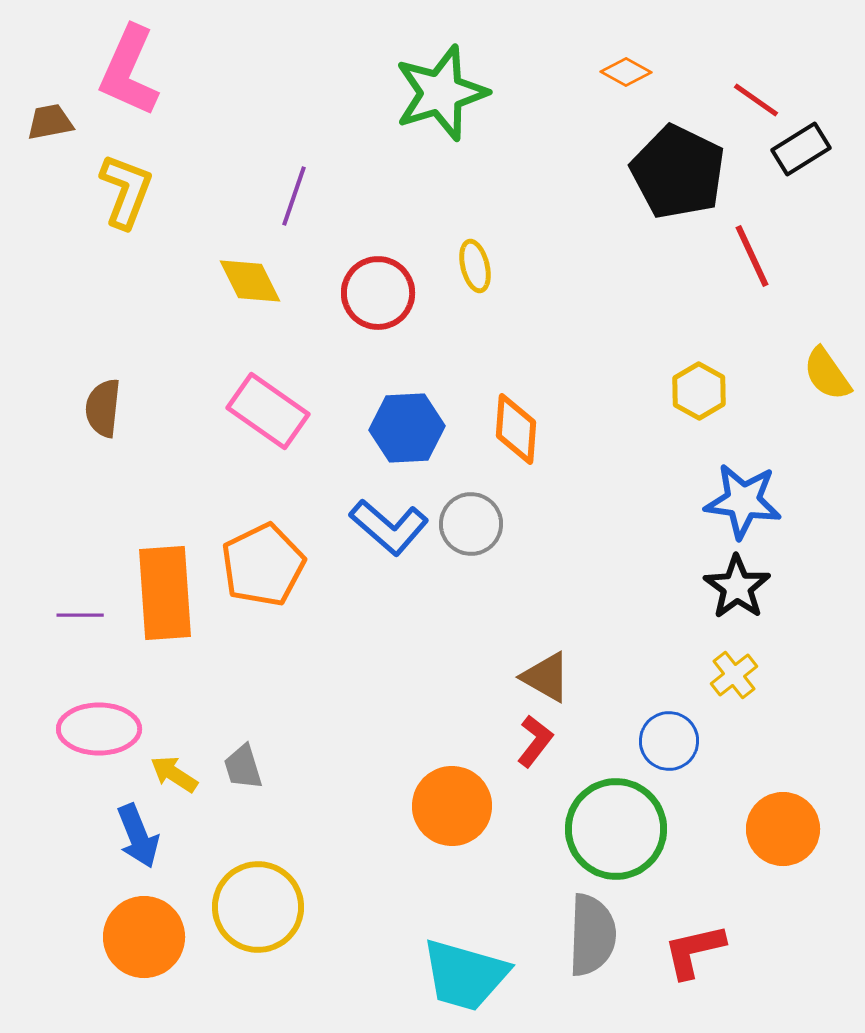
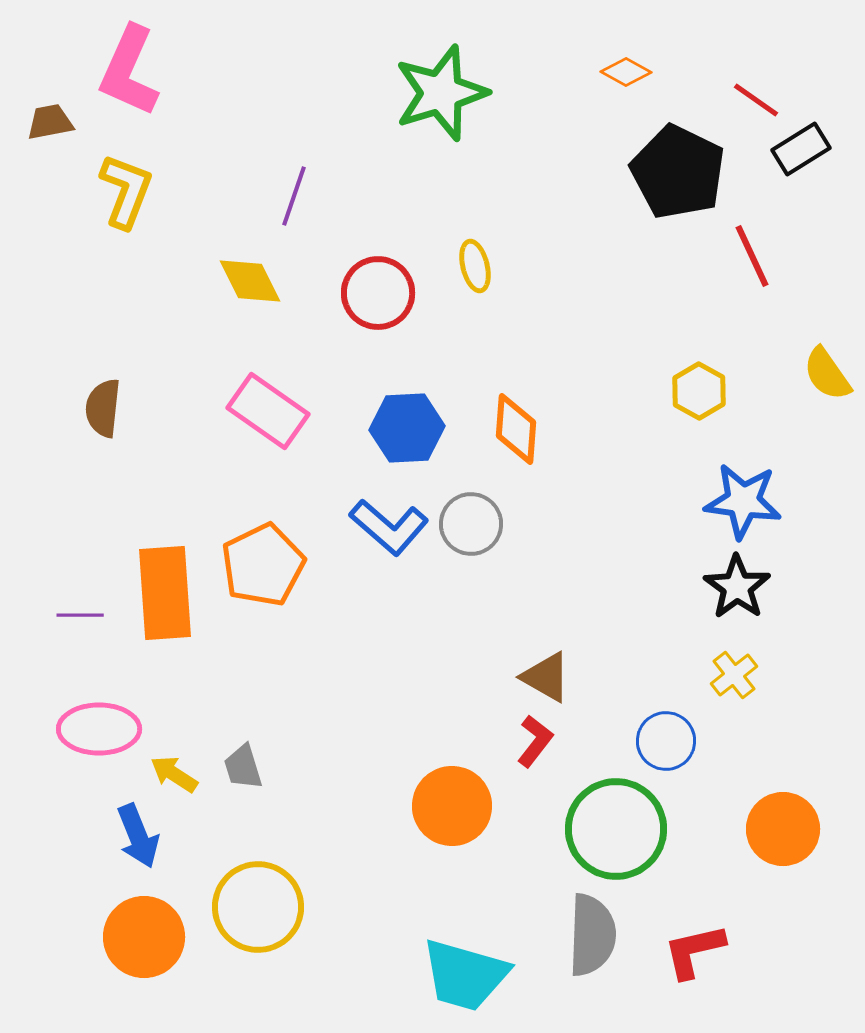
blue circle at (669, 741): moved 3 px left
